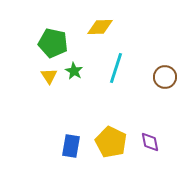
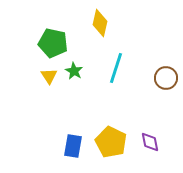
yellow diamond: moved 4 px up; rotated 76 degrees counterclockwise
brown circle: moved 1 px right, 1 px down
blue rectangle: moved 2 px right
